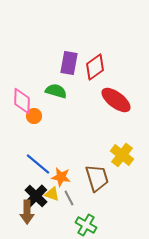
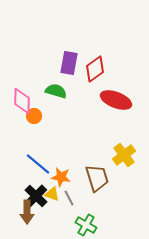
red diamond: moved 2 px down
red ellipse: rotated 16 degrees counterclockwise
yellow cross: moved 2 px right; rotated 15 degrees clockwise
